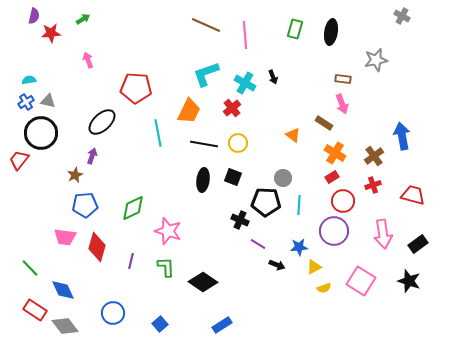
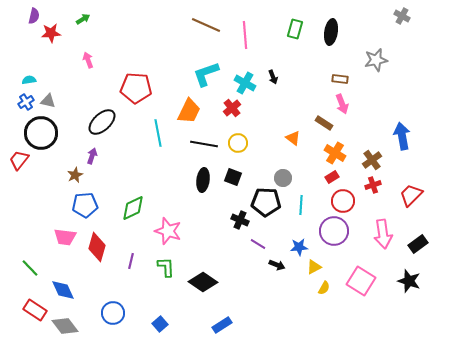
brown rectangle at (343, 79): moved 3 px left
orange triangle at (293, 135): moved 3 px down
brown cross at (374, 156): moved 2 px left, 4 px down
red trapezoid at (413, 195): moved 2 px left; rotated 60 degrees counterclockwise
cyan line at (299, 205): moved 2 px right
yellow semicircle at (324, 288): rotated 40 degrees counterclockwise
